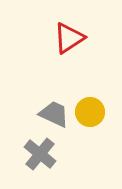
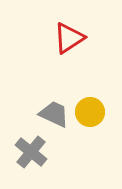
gray cross: moved 9 px left, 2 px up
